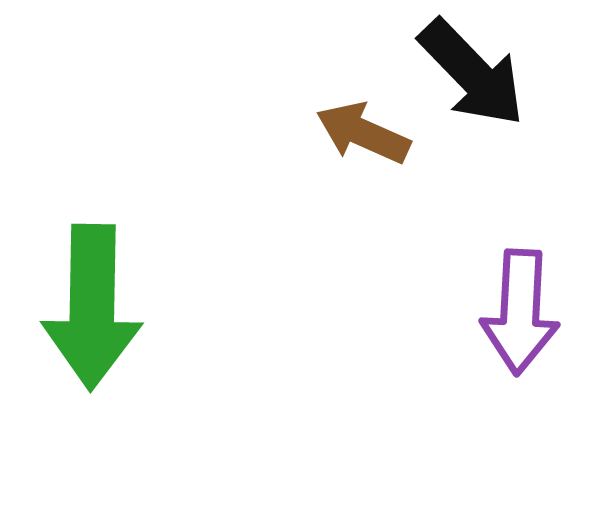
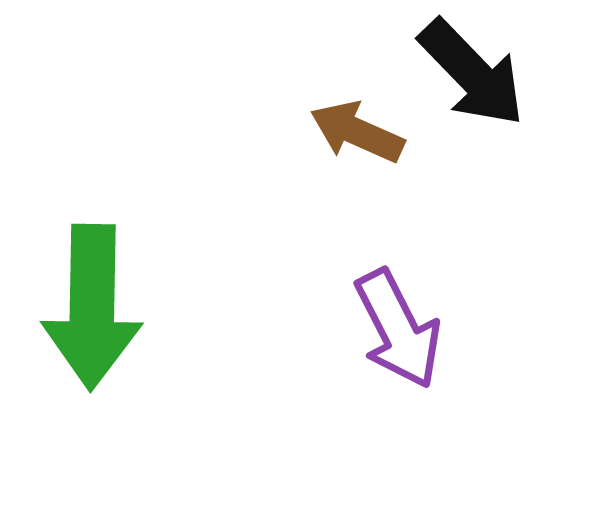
brown arrow: moved 6 px left, 1 px up
purple arrow: moved 122 px left, 17 px down; rotated 30 degrees counterclockwise
